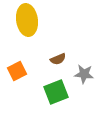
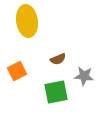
yellow ellipse: moved 1 px down
gray star: moved 2 px down
green square: rotated 10 degrees clockwise
